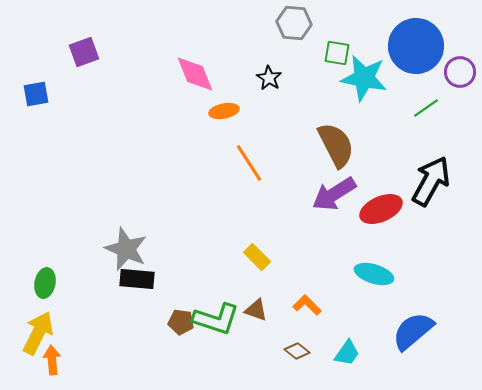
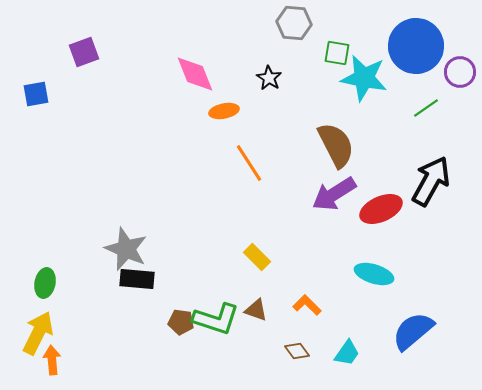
brown diamond: rotated 15 degrees clockwise
